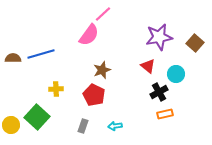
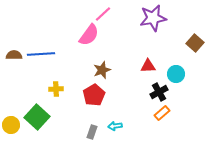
purple star: moved 6 px left, 19 px up
blue line: rotated 12 degrees clockwise
brown semicircle: moved 1 px right, 3 px up
red triangle: rotated 42 degrees counterclockwise
red pentagon: rotated 15 degrees clockwise
orange rectangle: moved 3 px left, 1 px up; rotated 28 degrees counterclockwise
gray rectangle: moved 9 px right, 6 px down
